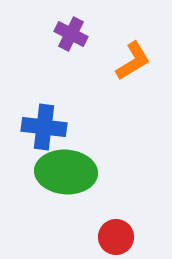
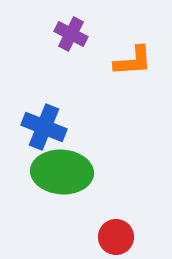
orange L-shape: rotated 27 degrees clockwise
blue cross: rotated 15 degrees clockwise
green ellipse: moved 4 px left
